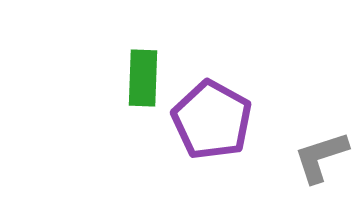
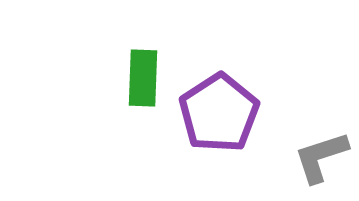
purple pentagon: moved 7 px right, 7 px up; rotated 10 degrees clockwise
